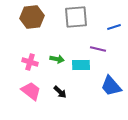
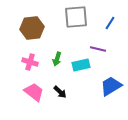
brown hexagon: moved 11 px down
blue line: moved 4 px left, 4 px up; rotated 40 degrees counterclockwise
green arrow: rotated 96 degrees clockwise
cyan rectangle: rotated 12 degrees counterclockwise
blue trapezoid: rotated 100 degrees clockwise
pink trapezoid: moved 3 px right, 1 px down
